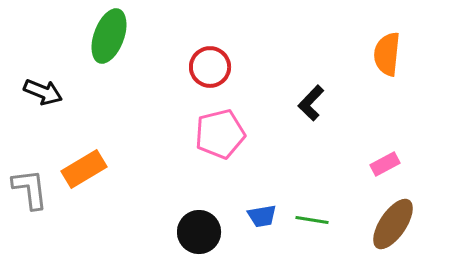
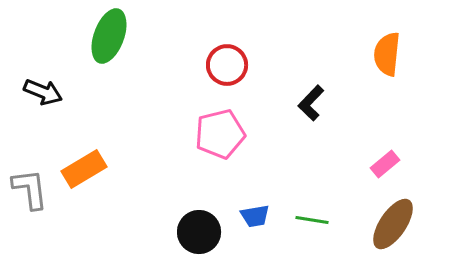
red circle: moved 17 px right, 2 px up
pink rectangle: rotated 12 degrees counterclockwise
blue trapezoid: moved 7 px left
